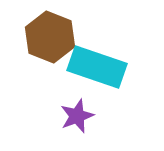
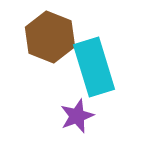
cyan rectangle: moved 3 px left; rotated 54 degrees clockwise
